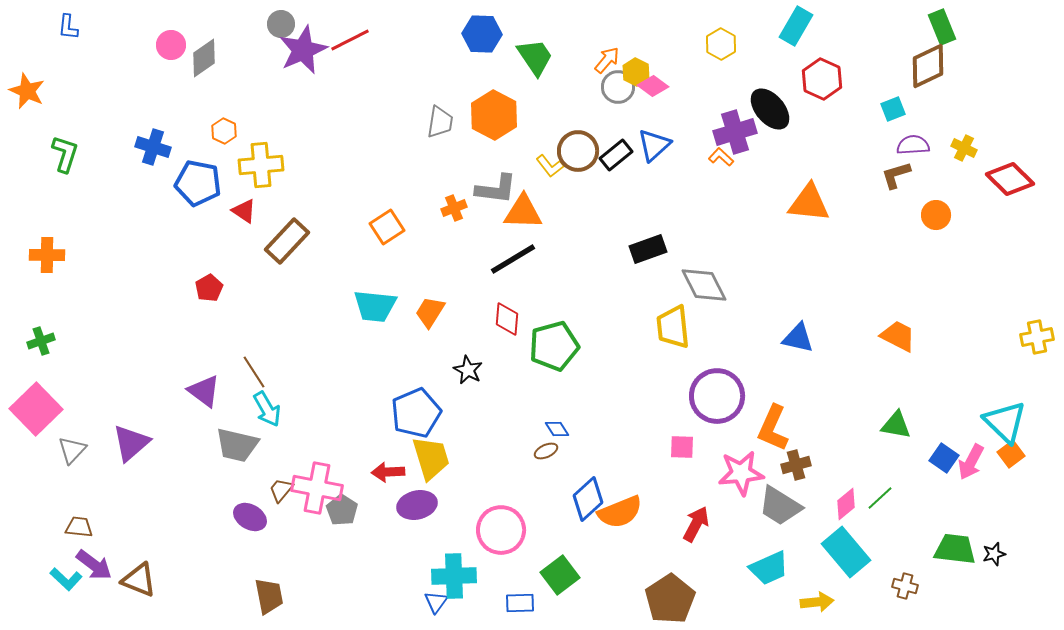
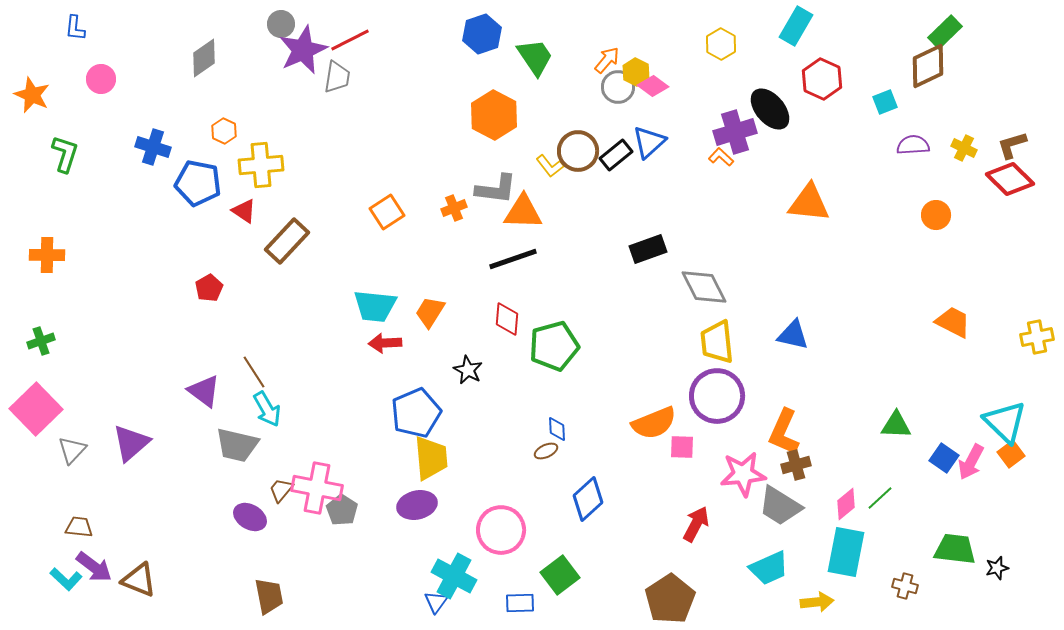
blue L-shape at (68, 27): moved 7 px right, 1 px down
green rectangle at (942, 27): moved 3 px right, 5 px down; rotated 68 degrees clockwise
blue hexagon at (482, 34): rotated 21 degrees counterclockwise
pink circle at (171, 45): moved 70 px left, 34 px down
orange star at (27, 91): moved 5 px right, 4 px down
cyan square at (893, 109): moved 8 px left, 7 px up
gray trapezoid at (440, 122): moved 103 px left, 45 px up
blue triangle at (654, 145): moved 5 px left, 3 px up
brown L-shape at (896, 175): moved 116 px right, 30 px up
orange square at (387, 227): moved 15 px up
black line at (513, 259): rotated 12 degrees clockwise
gray diamond at (704, 285): moved 2 px down
yellow trapezoid at (673, 327): moved 44 px right, 15 px down
orange trapezoid at (898, 336): moved 55 px right, 14 px up
blue triangle at (798, 338): moved 5 px left, 3 px up
green triangle at (896, 425): rotated 8 degrees counterclockwise
orange L-shape at (773, 428): moved 11 px right, 4 px down
blue diamond at (557, 429): rotated 30 degrees clockwise
yellow trapezoid at (431, 458): rotated 12 degrees clockwise
red arrow at (388, 472): moved 3 px left, 129 px up
pink star at (741, 473): moved 2 px right, 1 px down
orange semicircle at (620, 512): moved 34 px right, 89 px up
cyan rectangle at (846, 552): rotated 51 degrees clockwise
black star at (994, 554): moved 3 px right, 14 px down
purple arrow at (94, 565): moved 2 px down
cyan cross at (454, 576): rotated 30 degrees clockwise
